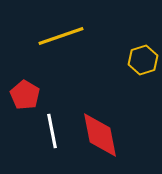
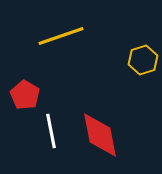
white line: moved 1 px left
